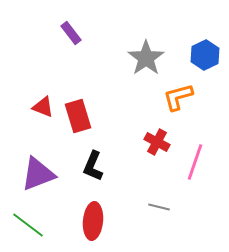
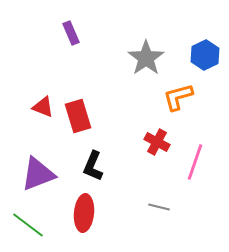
purple rectangle: rotated 15 degrees clockwise
red ellipse: moved 9 px left, 8 px up
